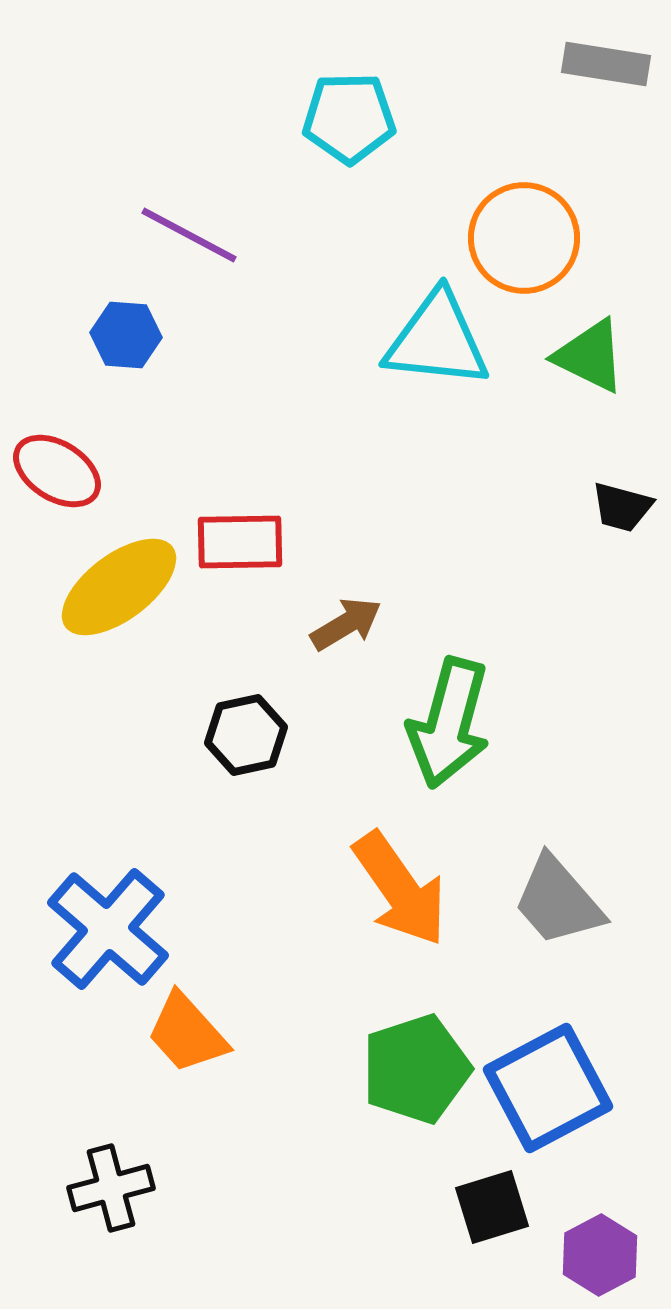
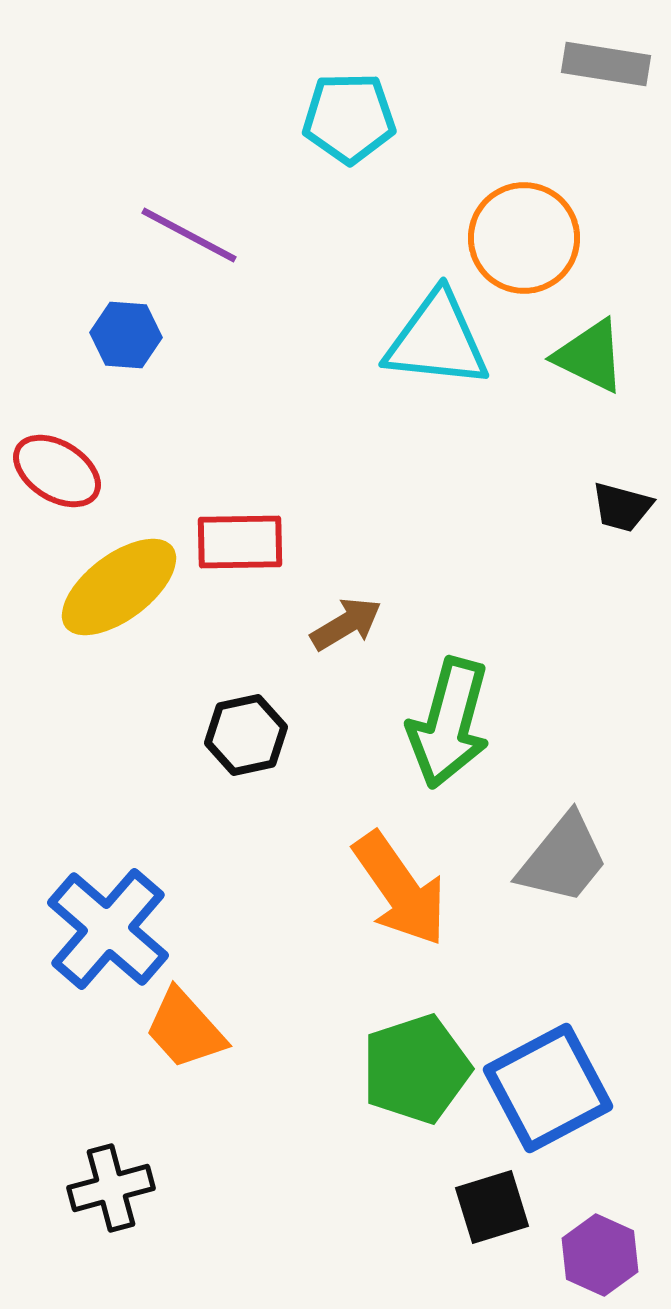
gray trapezoid: moved 5 px right, 42 px up; rotated 100 degrees counterclockwise
orange trapezoid: moved 2 px left, 4 px up
purple hexagon: rotated 8 degrees counterclockwise
